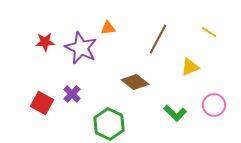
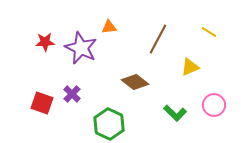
orange triangle: moved 1 px right, 1 px up
red square: rotated 10 degrees counterclockwise
